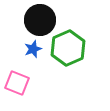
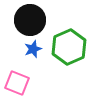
black circle: moved 10 px left
green hexagon: moved 1 px right, 1 px up
